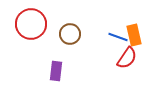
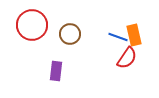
red circle: moved 1 px right, 1 px down
